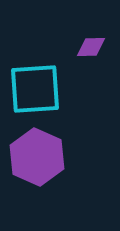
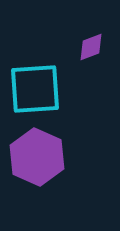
purple diamond: rotated 20 degrees counterclockwise
